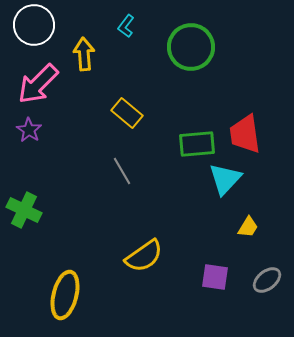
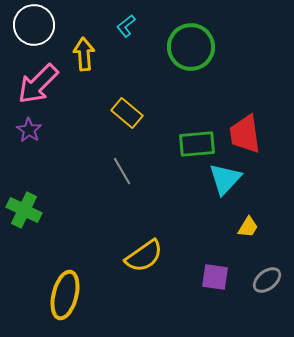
cyan L-shape: rotated 15 degrees clockwise
